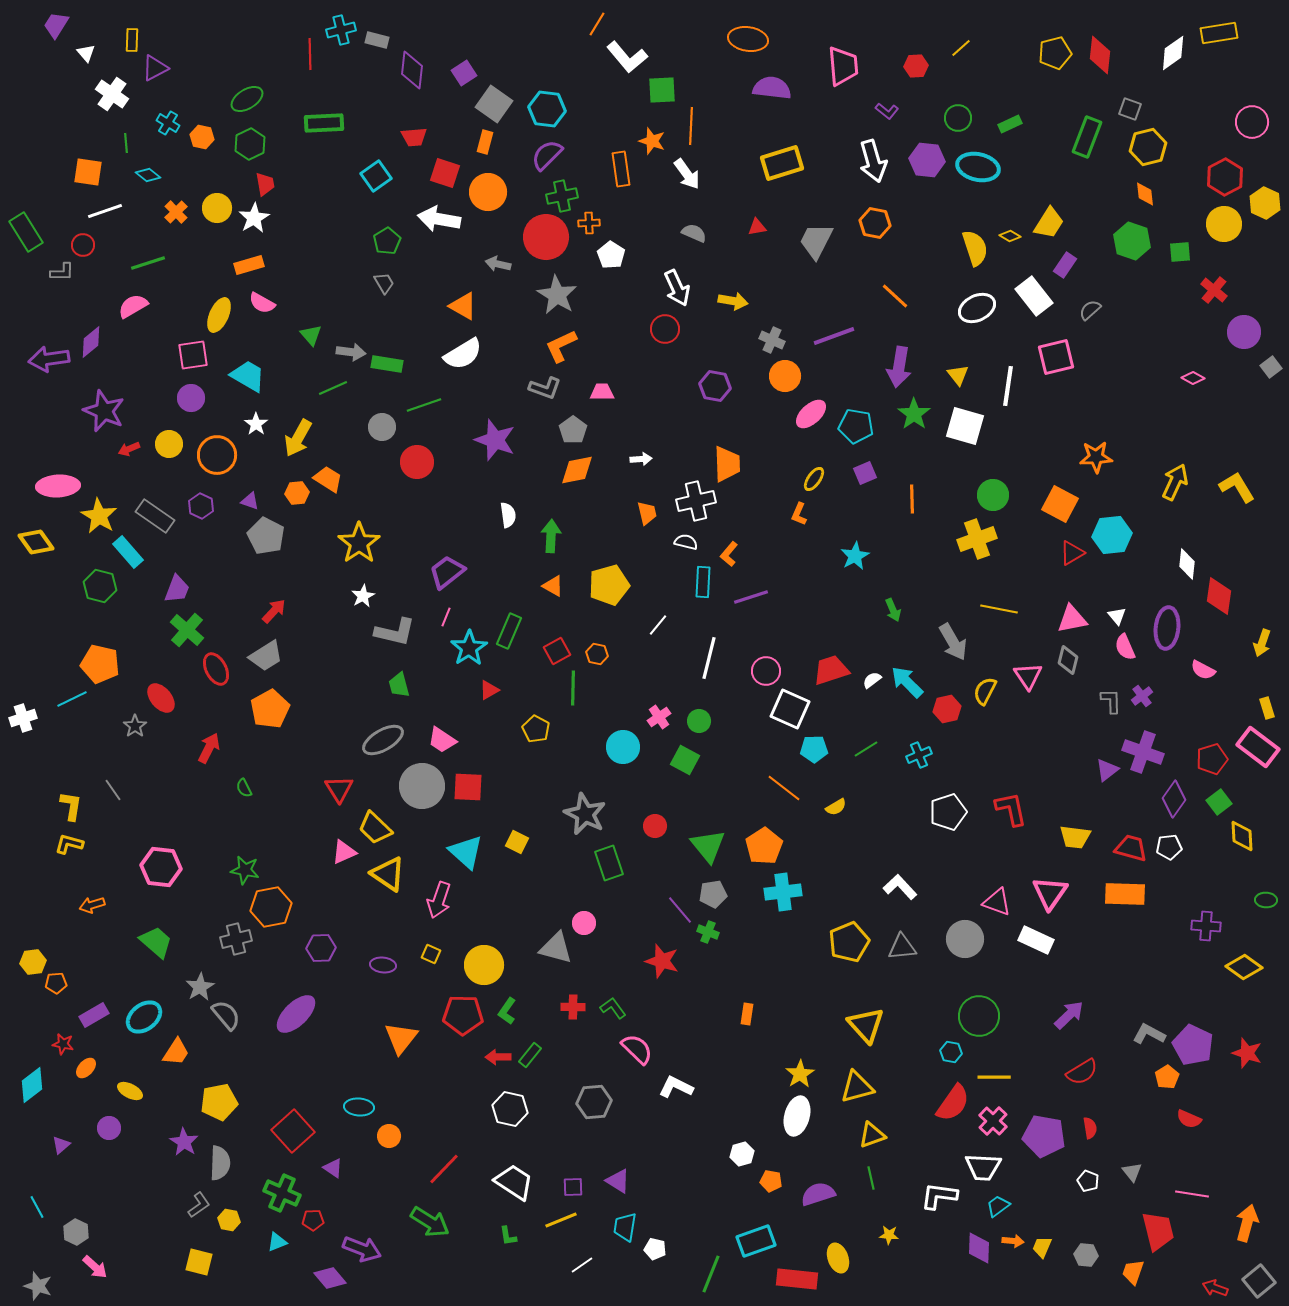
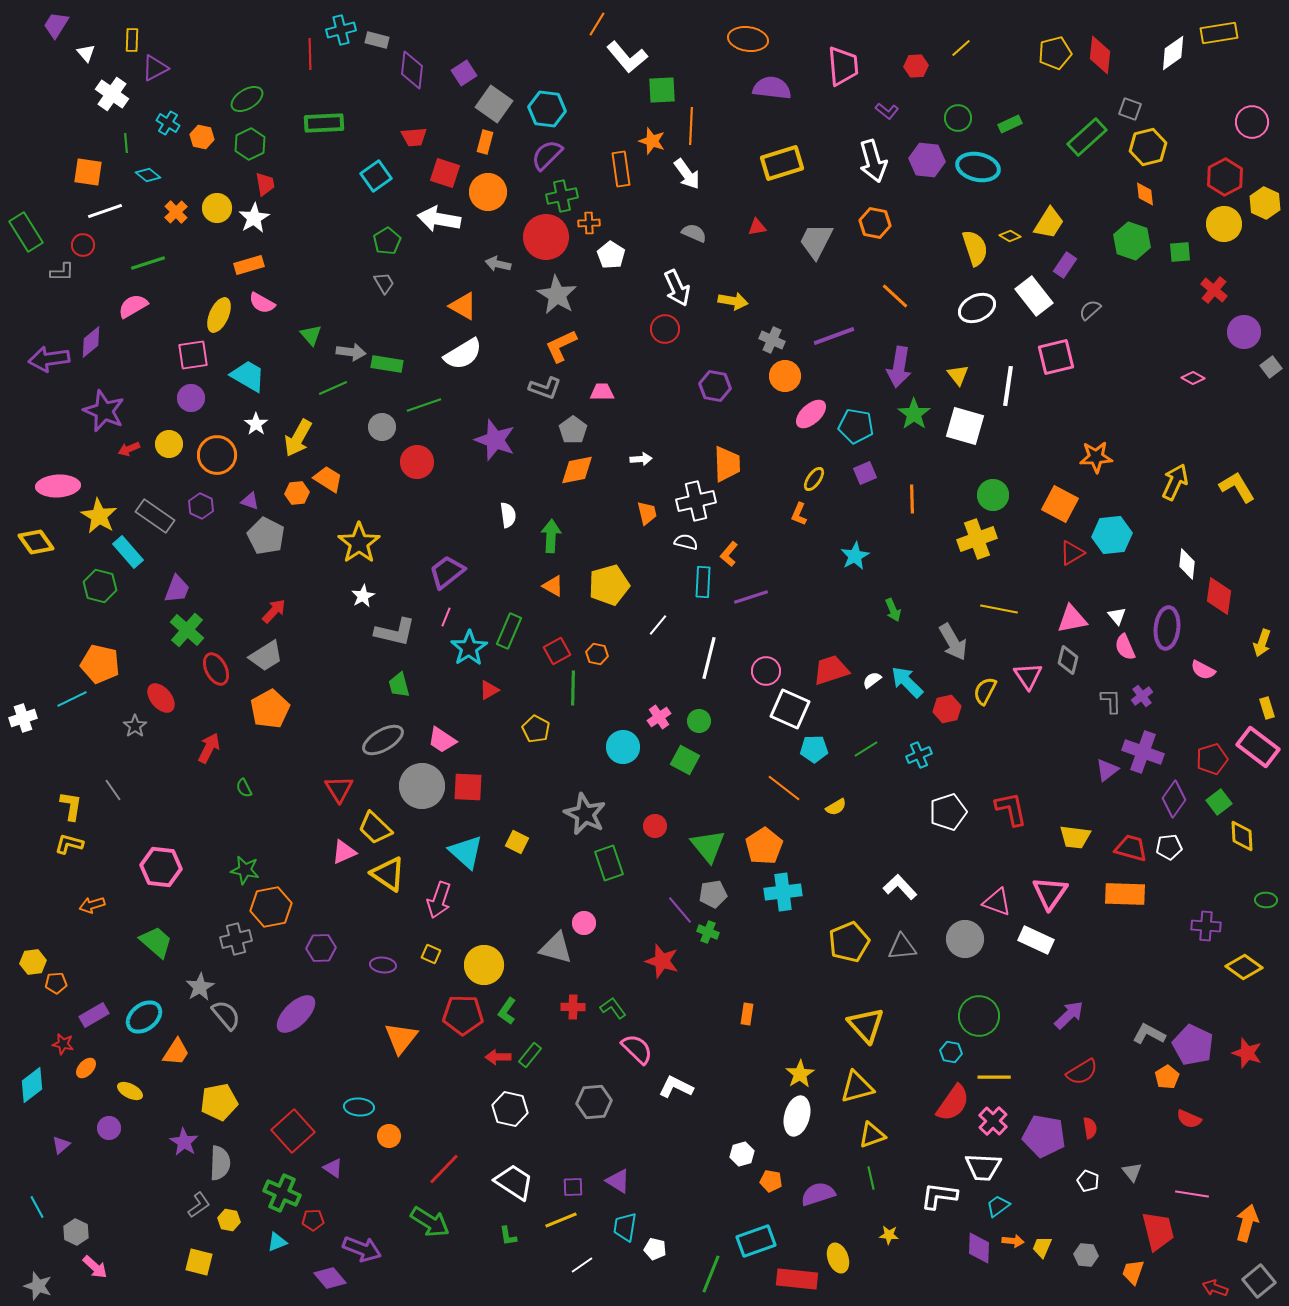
green rectangle at (1087, 137): rotated 27 degrees clockwise
